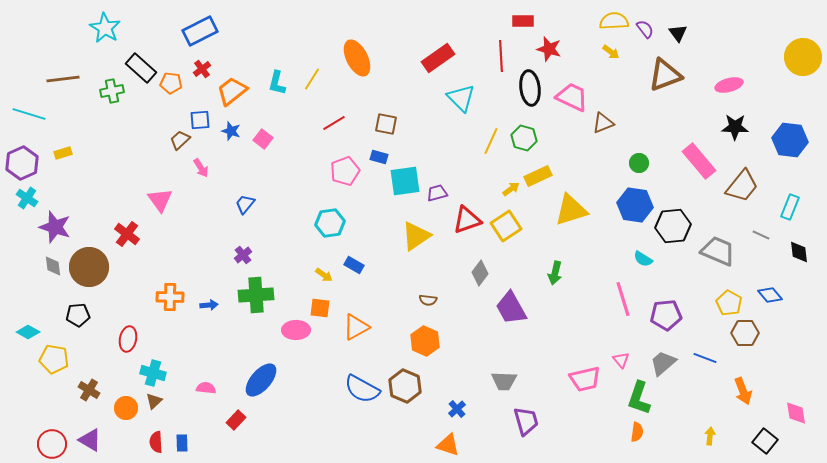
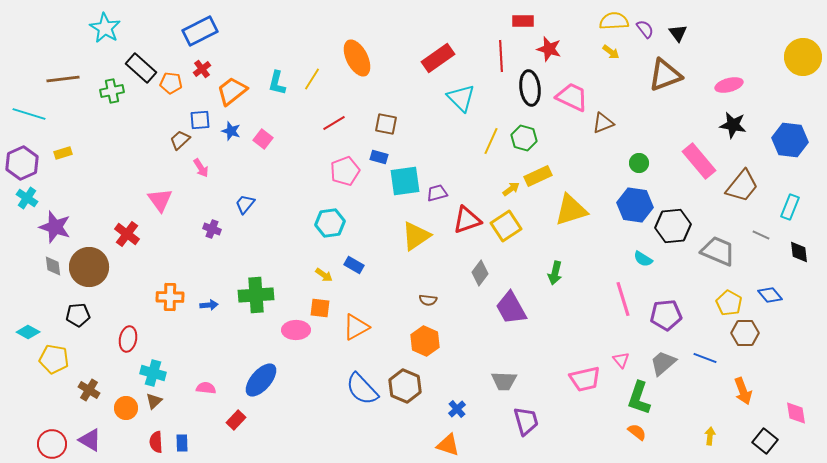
black star at (735, 127): moved 2 px left, 2 px up; rotated 8 degrees clockwise
purple cross at (243, 255): moved 31 px left, 26 px up; rotated 30 degrees counterclockwise
blue semicircle at (362, 389): rotated 18 degrees clockwise
orange semicircle at (637, 432): rotated 60 degrees counterclockwise
